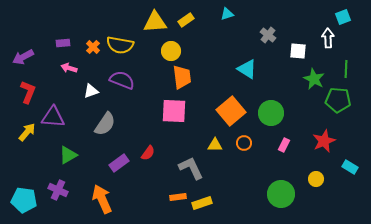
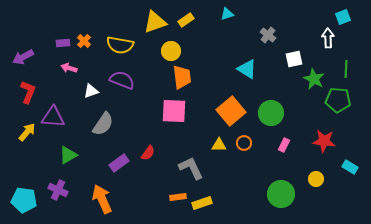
yellow triangle at (155, 22): rotated 15 degrees counterclockwise
orange cross at (93, 47): moved 9 px left, 6 px up
white square at (298, 51): moved 4 px left, 8 px down; rotated 18 degrees counterclockwise
gray semicircle at (105, 124): moved 2 px left
red star at (324, 141): rotated 30 degrees clockwise
yellow triangle at (215, 145): moved 4 px right
